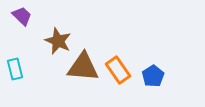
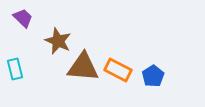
purple trapezoid: moved 1 px right, 2 px down
orange rectangle: rotated 28 degrees counterclockwise
